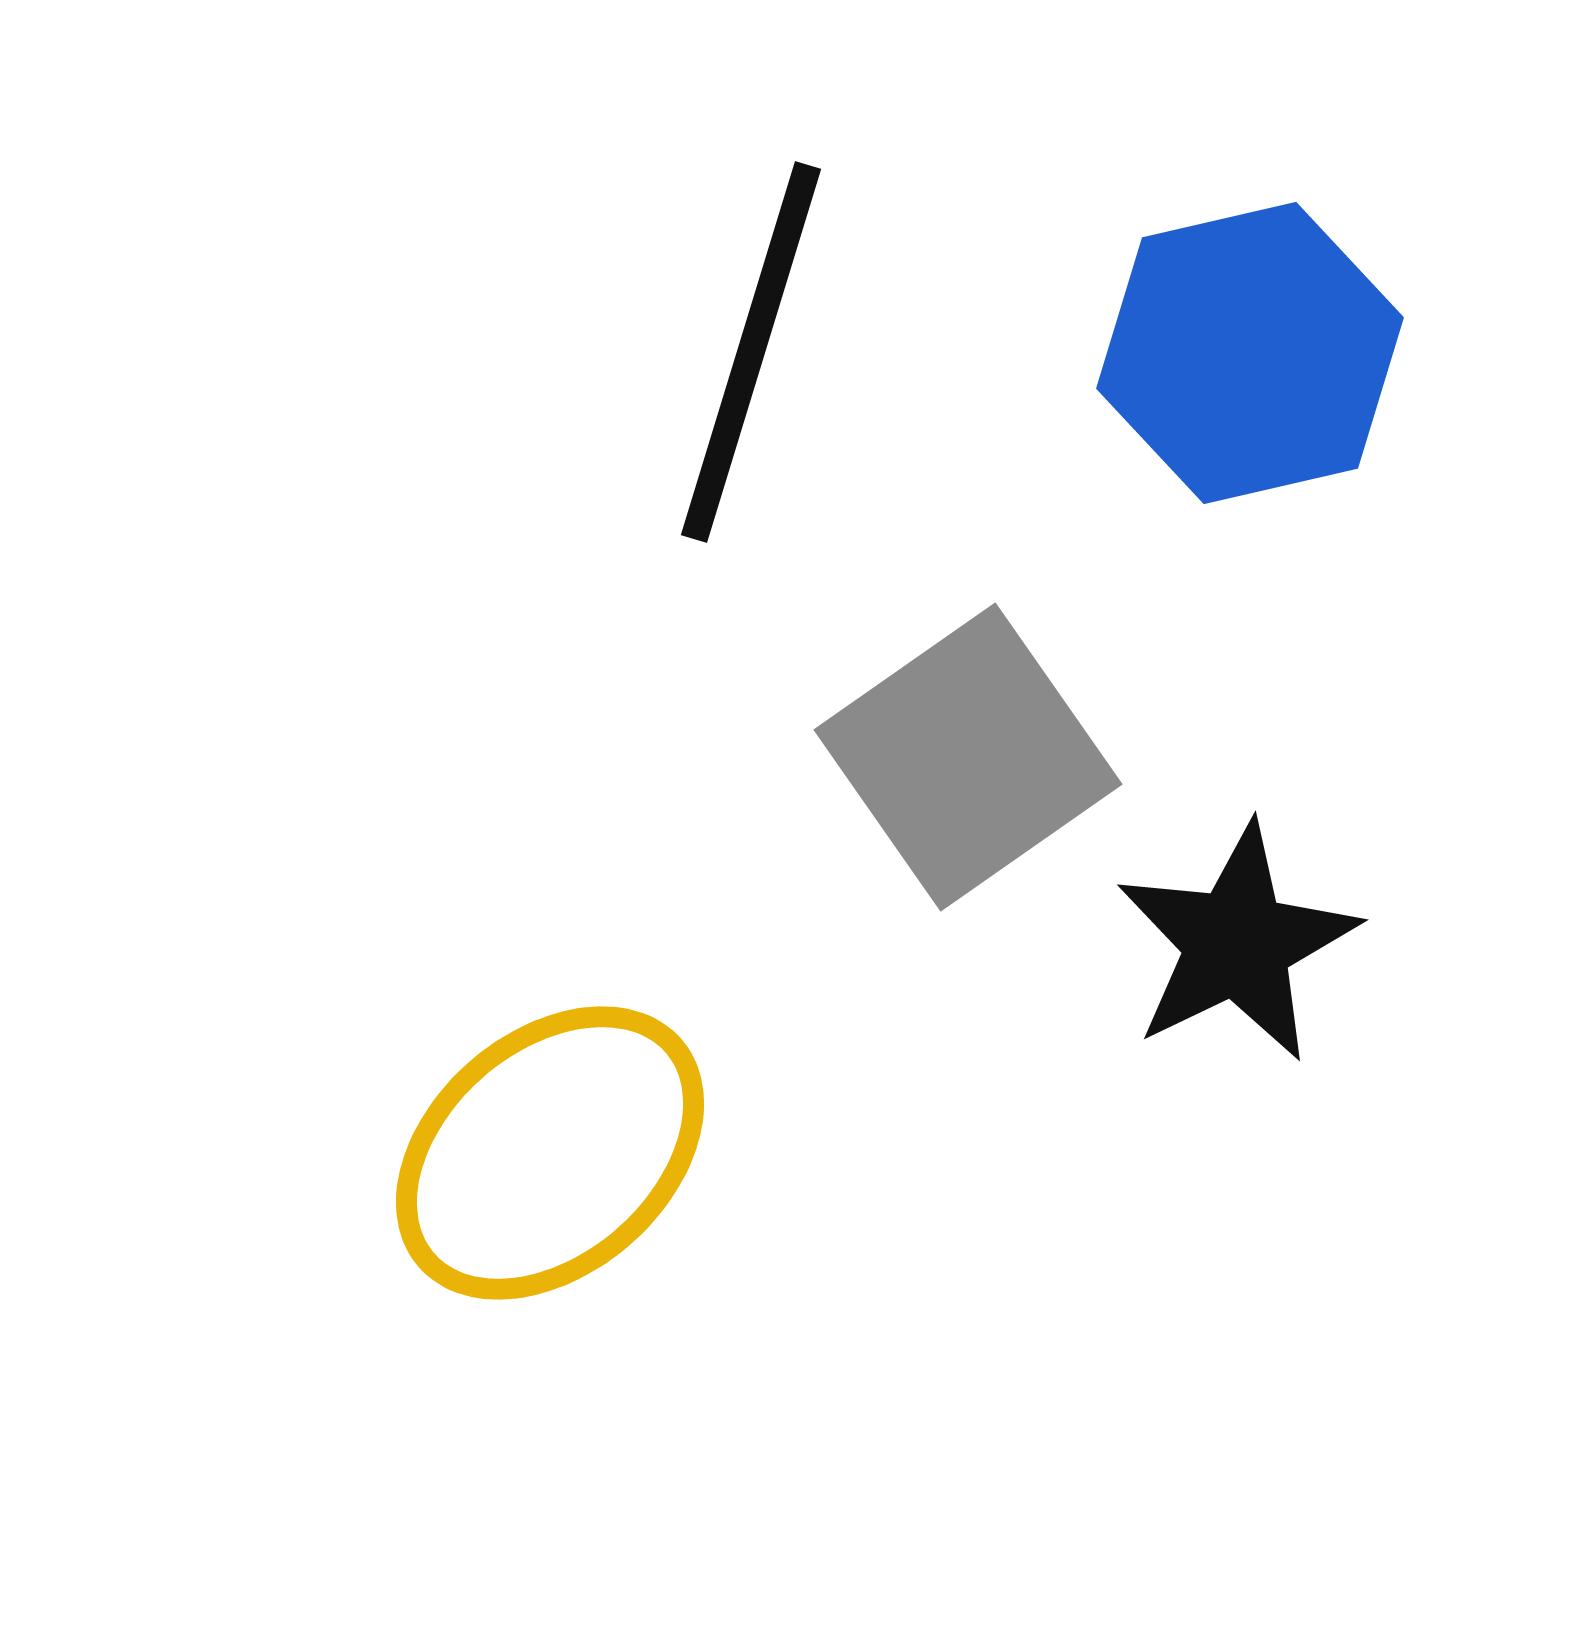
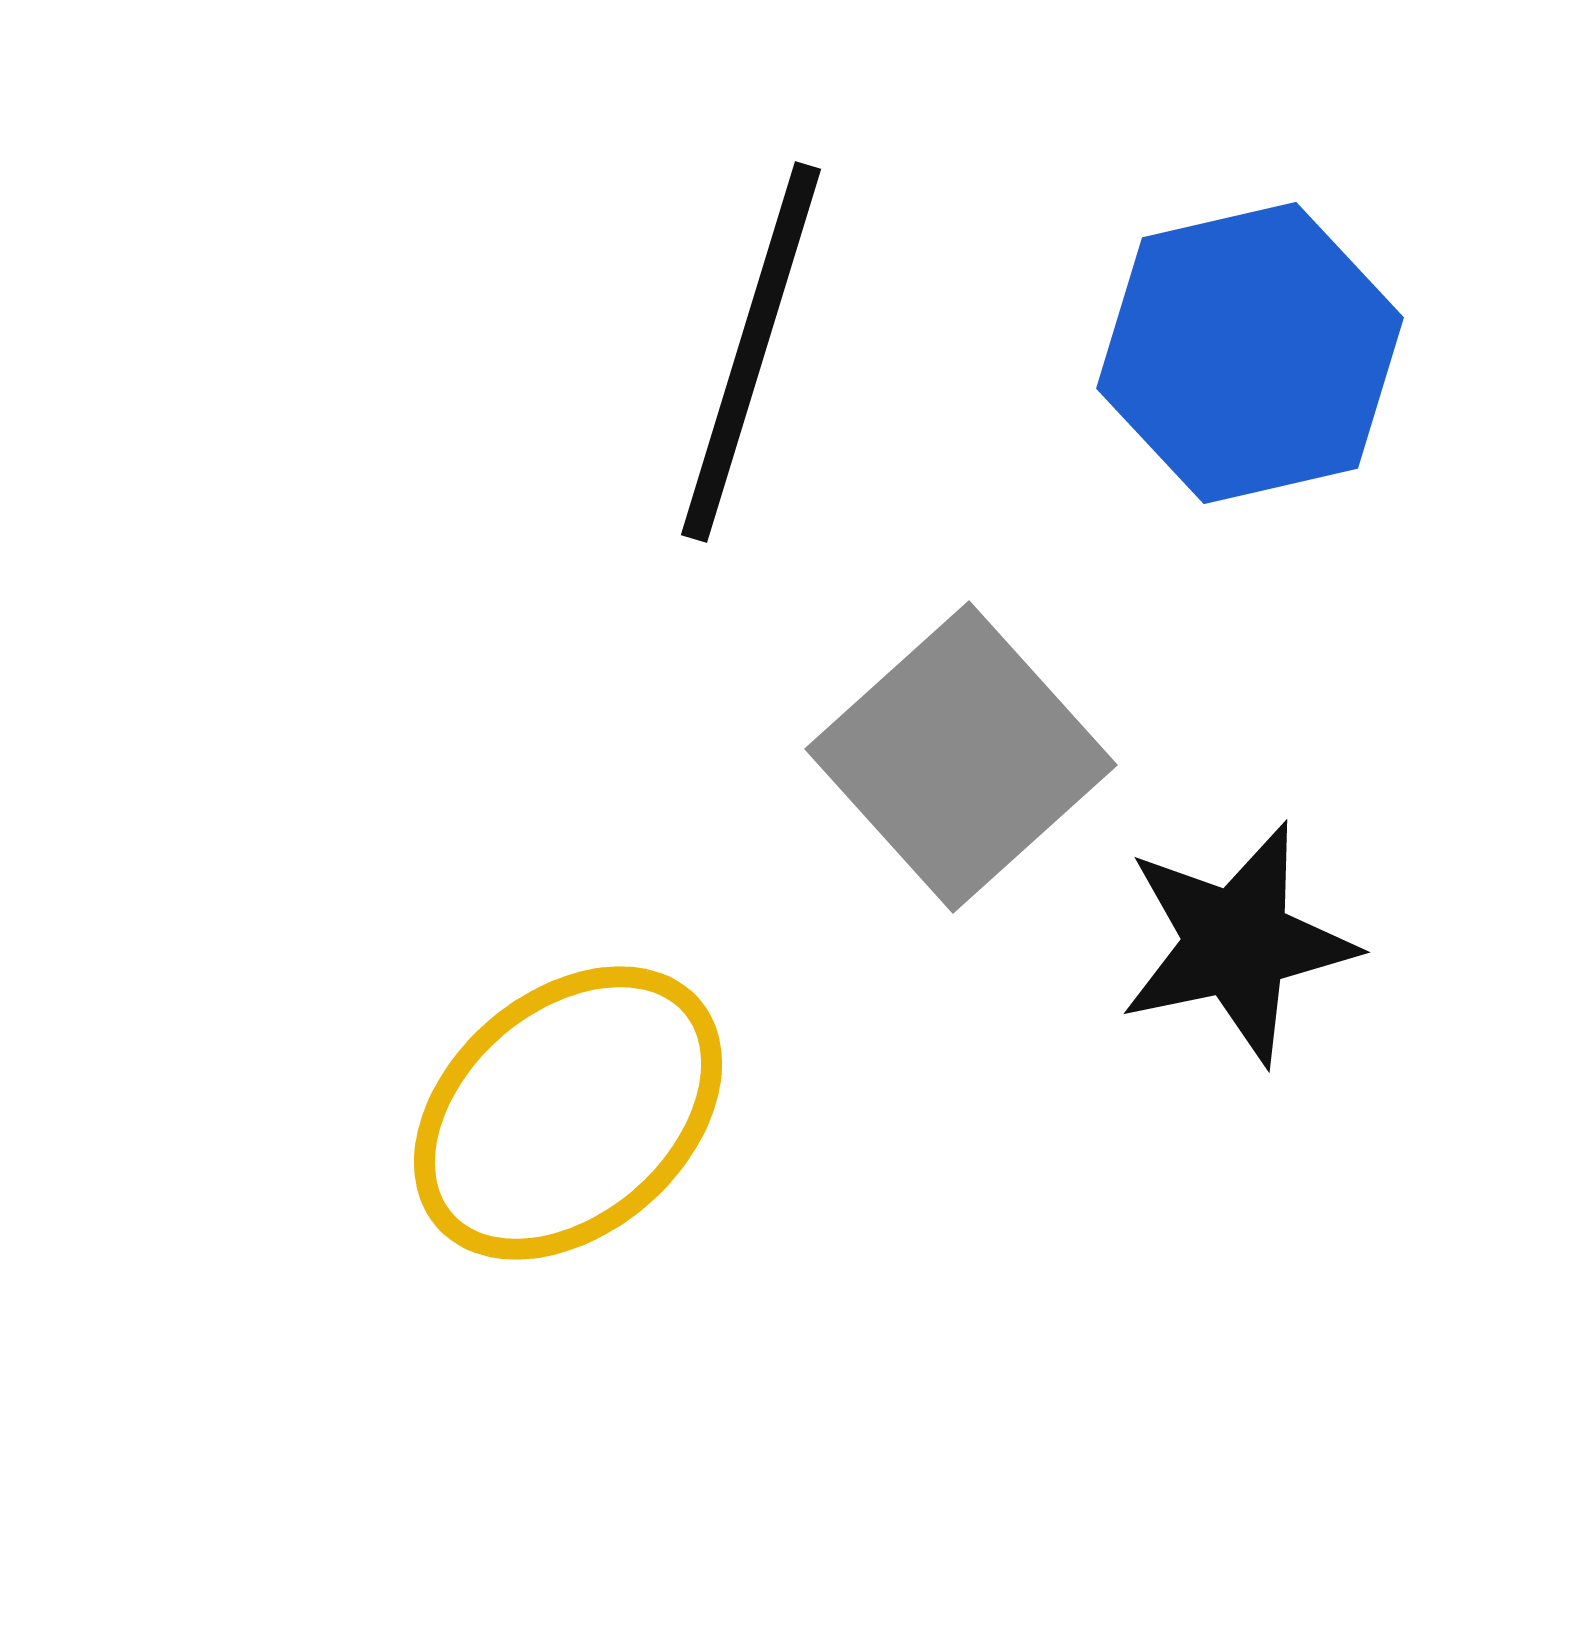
gray square: moved 7 px left; rotated 7 degrees counterclockwise
black star: rotated 14 degrees clockwise
yellow ellipse: moved 18 px right, 40 px up
